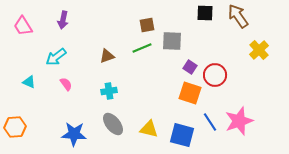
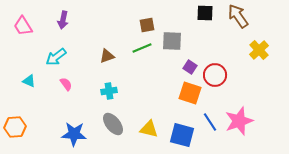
cyan triangle: moved 1 px up
